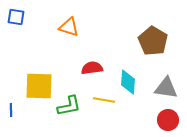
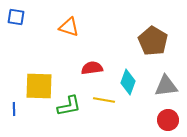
cyan diamond: rotated 15 degrees clockwise
gray triangle: moved 2 px up; rotated 15 degrees counterclockwise
blue line: moved 3 px right, 1 px up
